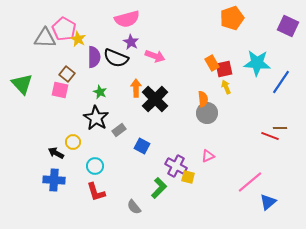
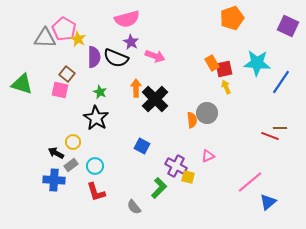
green triangle: rotated 30 degrees counterclockwise
orange semicircle: moved 11 px left, 21 px down
gray rectangle: moved 48 px left, 35 px down
